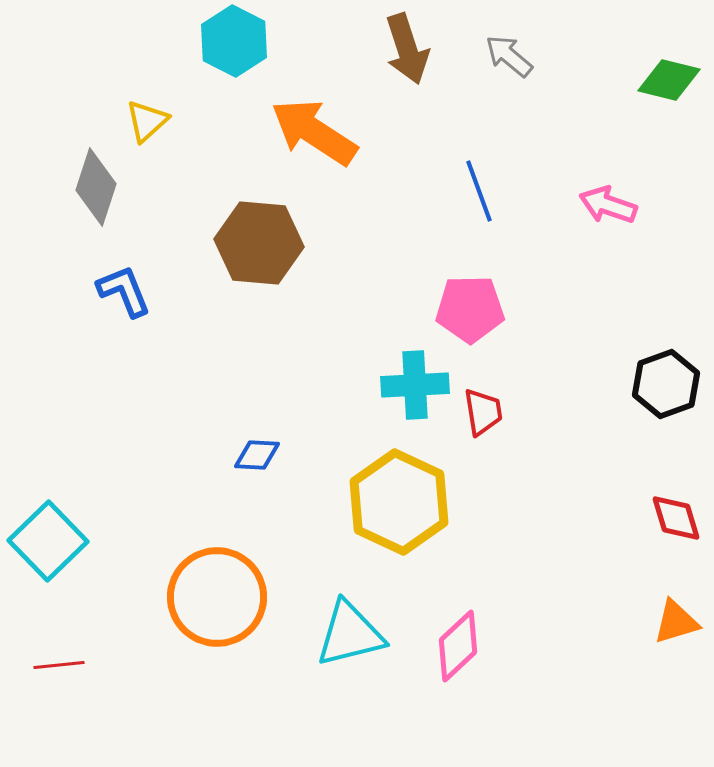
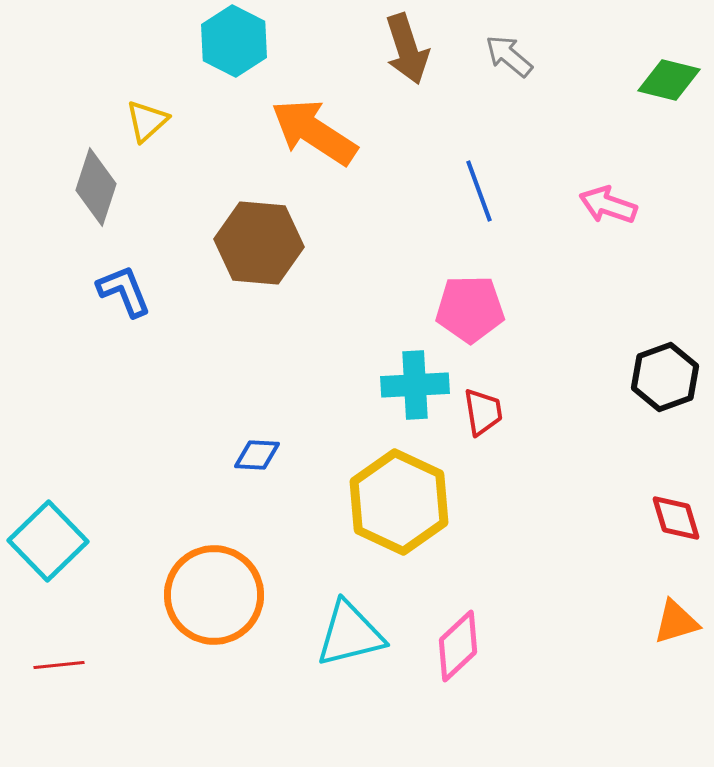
black hexagon: moved 1 px left, 7 px up
orange circle: moved 3 px left, 2 px up
